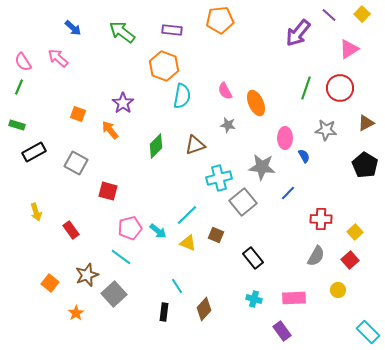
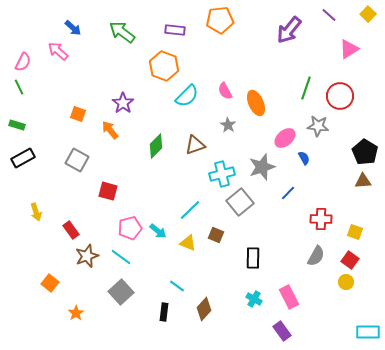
yellow square at (362, 14): moved 6 px right
purple rectangle at (172, 30): moved 3 px right
purple arrow at (298, 33): moved 9 px left, 3 px up
pink arrow at (58, 58): moved 7 px up
pink semicircle at (23, 62): rotated 120 degrees counterclockwise
green line at (19, 87): rotated 49 degrees counterclockwise
red circle at (340, 88): moved 8 px down
cyan semicircle at (182, 96): moved 5 px right; rotated 35 degrees clockwise
brown triangle at (366, 123): moved 3 px left, 58 px down; rotated 24 degrees clockwise
gray star at (228, 125): rotated 21 degrees clockwise
gray star at (326, 130): moved 8 px left, 4 px up
pink ellipse at (285, 138): rotated 50 degrees clockwise
black rectangle at (34, 152): moved 11 px left, 6 px down
blue semicircle at (304, 156): moved 2 px down
gray square at (76, 163): moved 1 px right, 3 px up
black pentagon at (365, 165): moved 13 px up
gray star at (262, 167): rotated 24 degrees counterclockwise
cyan cross at (219, 178): moved 3 px right, 4 px up
gray square at (243, 202): moved 3 px left
cyan line at (187, 215): moved 3 px right, 5 px up
yellow square at (355, 232): rotated 28 degrees counterclockwise
black rectangle at (253, 258): rotated 40 degrees clockwise
red square at (350, 260): rotated 12 degrees counterclockwise
brown star at (87, 275): moved 19 px up
cyan line at (177, 286): rotated 21 degrees counterclockwise
yellow circle at (338, 290): moved 8 px right, 8 px up
gray square at (114, 294): moved 7 px right, 2 px up
pink rectangle at (294, 298): moved 5 px left, 1 px up; rotated 65 degrees clockwise
cyan cross at (254, 299): rotated 14 degrees clockwise
cyan rectangle at (368, 332): rotated 45 degrees counterclockwise
